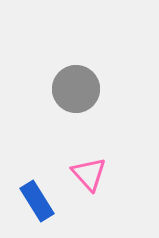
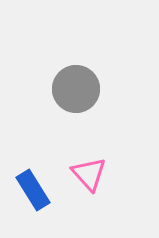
blue rectangle: moved 4 px left, 11 px up
